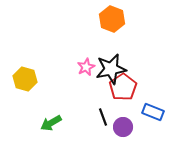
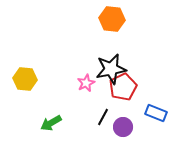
orange hexagon: rotated 15 degrees counterclockwise
pink star: moved 16 px down
yellow hexagon: rotated 10 degrees counterclockwise
red pentagon: rotated 8 degrees clockwise
blue rectangle: moved 3 px right, 1 px down
black line: rotated 48 degrees clockwise
